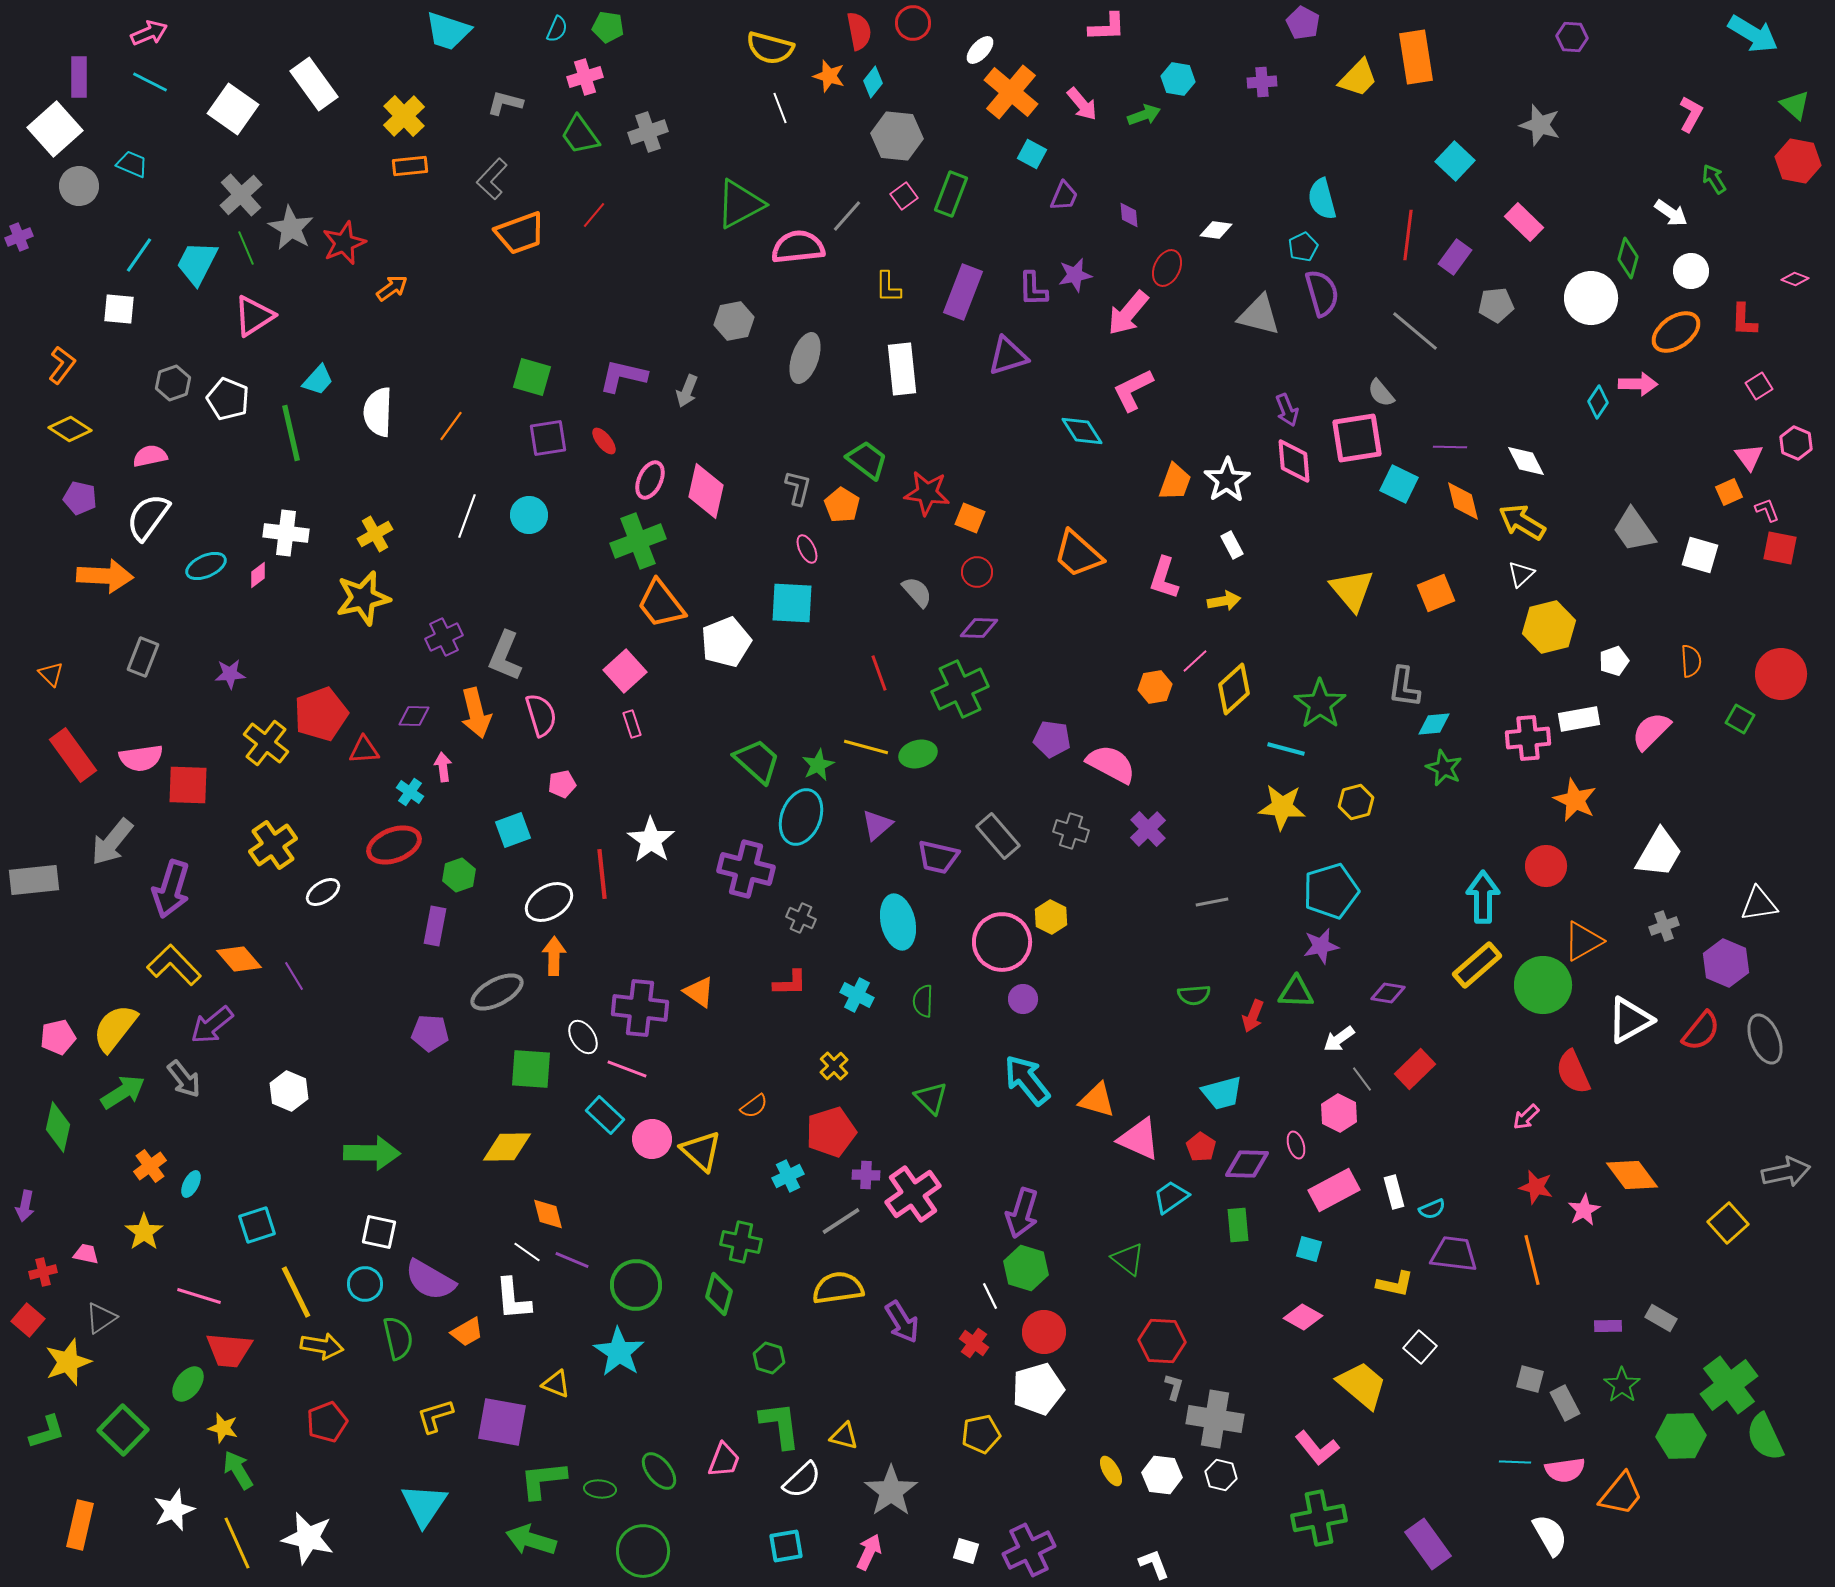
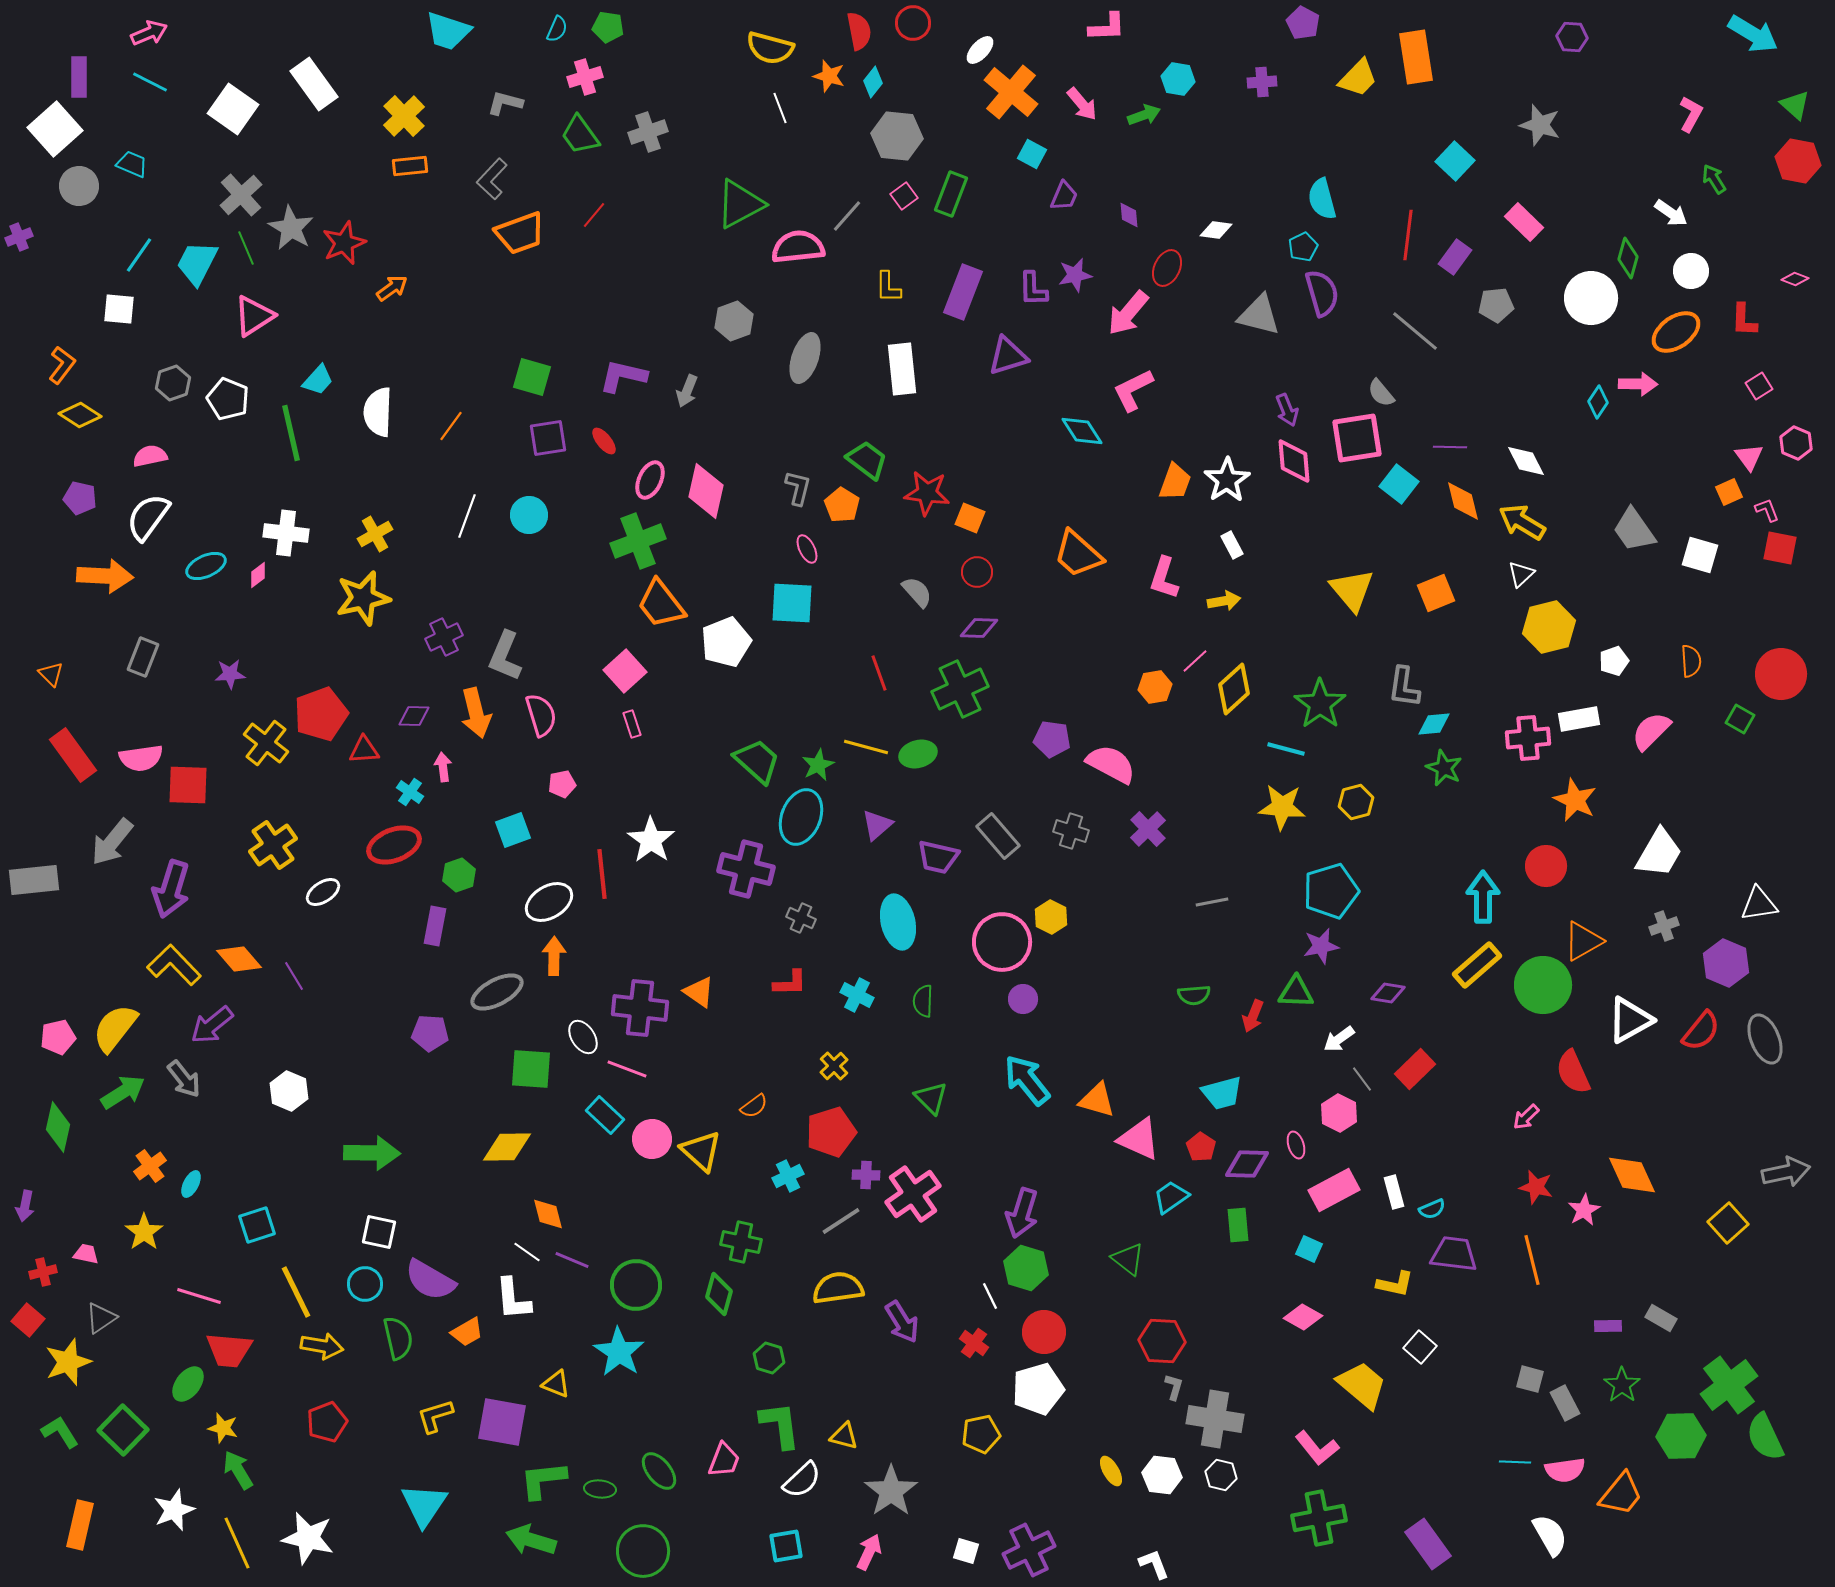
gray hexagon at (734, 321): rotated 9 degrees counterclockwise
yellow diamond at (70, 429): moved 10 px right, 14 px up
cyan square at (1399, 484): rotated 12 degrees clockwise
orange diamond at (1632, 1175): rotated 12 degrees clockwise
cyan square at (1309, 1249): rotated 8 degrees clockwise
green L-shape at (47, 1432): moved 13 px right; rotated 105 degrees counterclockwise
